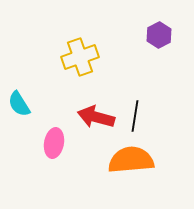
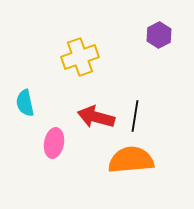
cyan semicircle: moved 6 px right, 1 px up; rotated 20 degrees clockwise
